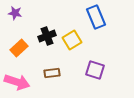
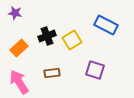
blue rectangle: moved 10 px right, 8 px down; rotated 40 degrees counterclockwise
pink arrow: moved 2 px right; rotated 140 degrees counterclockwise
